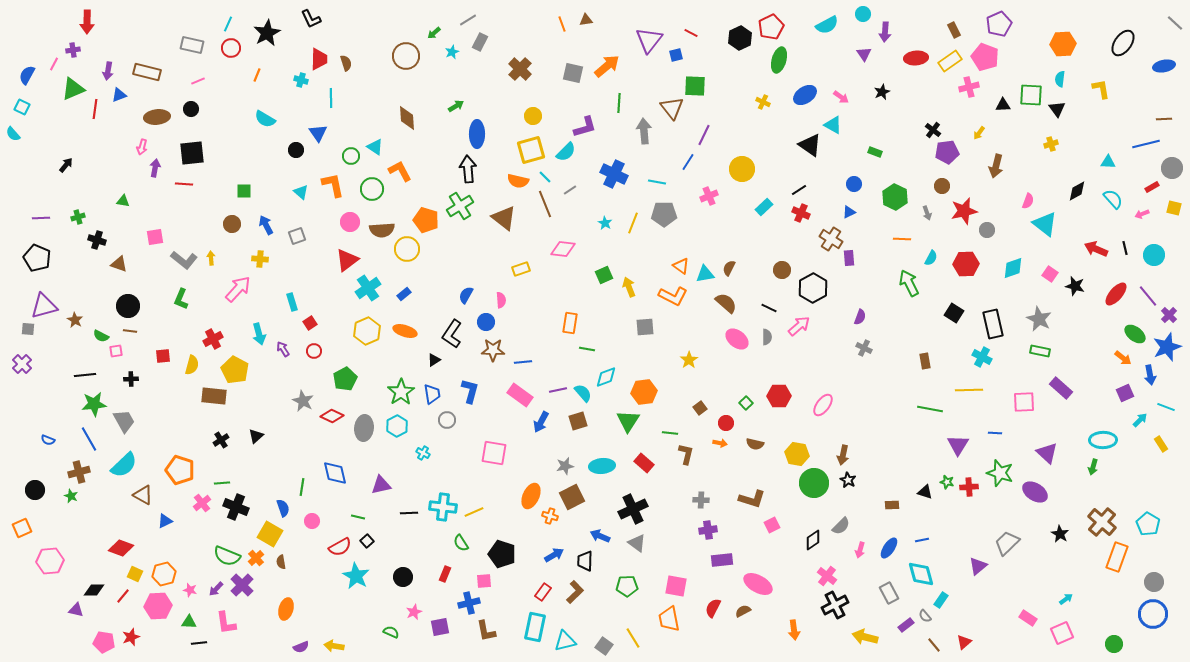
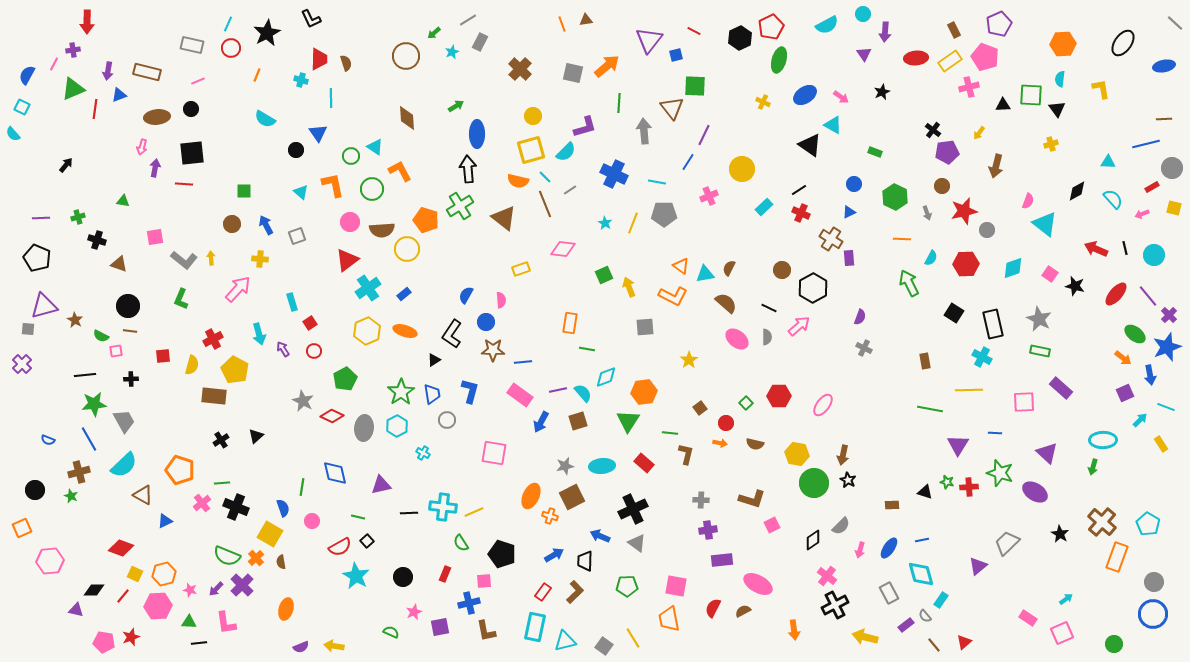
red line at (691, 33): moved 3 px right, 2 px up
